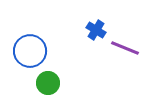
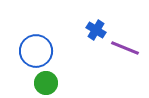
blue circle: moved 6 px right
green circle: moved 2 px left
